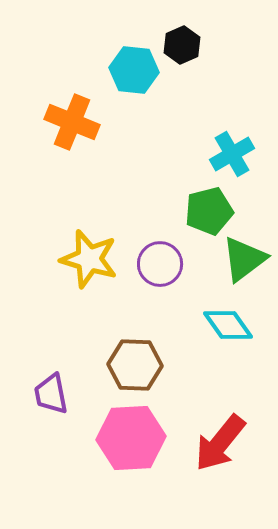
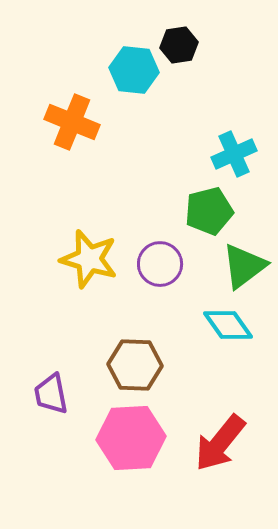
black hexagon: moved 3 px left; rotated 15 degrees clockwise
cyan cross: moved 2 px right; rotated 6 degrees clockwise
green triangle: moved 7 px down
